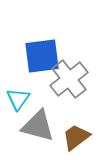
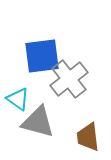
cyan triangle: rotated 30 degrees counterclockwise
gray triangle: moved 4 px up
brown trapezoid: moved 12 px right; rotated 60 degrees counterclockwise
